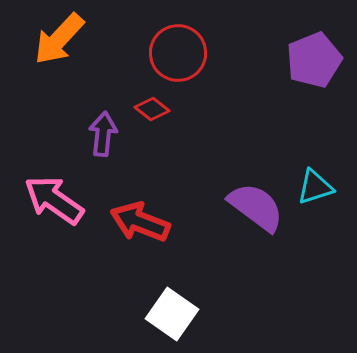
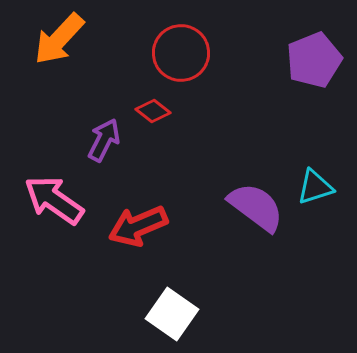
red circle: moved 3 px right
red diamond: moved 1 px right, 2 px down
purple arrow: moved 1 px right, 6 px down; rotated 21 degrees clockwise
red arrow: moved 2 px left, 4 px down; rotated 44 degrees counterclockwise
